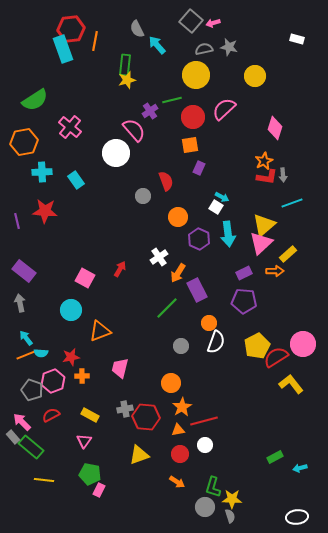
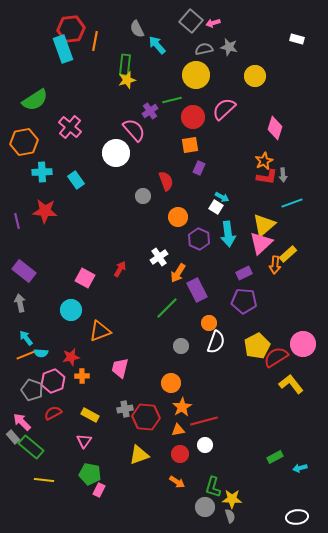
orange arrow at (275, 271): moved 6 px up; rotated 96 degrees clockwise
red semicircle at (51, 415): moved 2 px right, 2 px up
